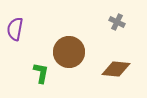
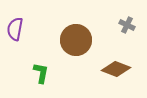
gray cross: moved 10 px right, 3 px down
brown circle: moved 7 px right, 12 px up
brown diamond: rotated 16 degrees clockwise
